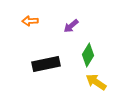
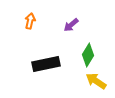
orange arrow: rotated 105 degrees clockwise
purple arrow: moved 1 px up
yellow arrow: moved 1 px up
